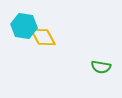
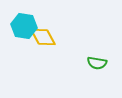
green semicircle: moved 4 px left, 4 px up
